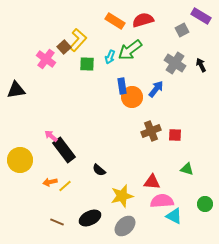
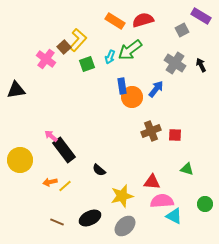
green square: rotated 21 degrees counterclockwise
